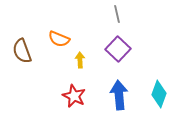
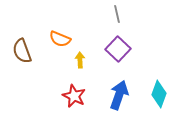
orange semicircle: moved 1 px right
blue arrow: rotated 24 degrees clockwise
